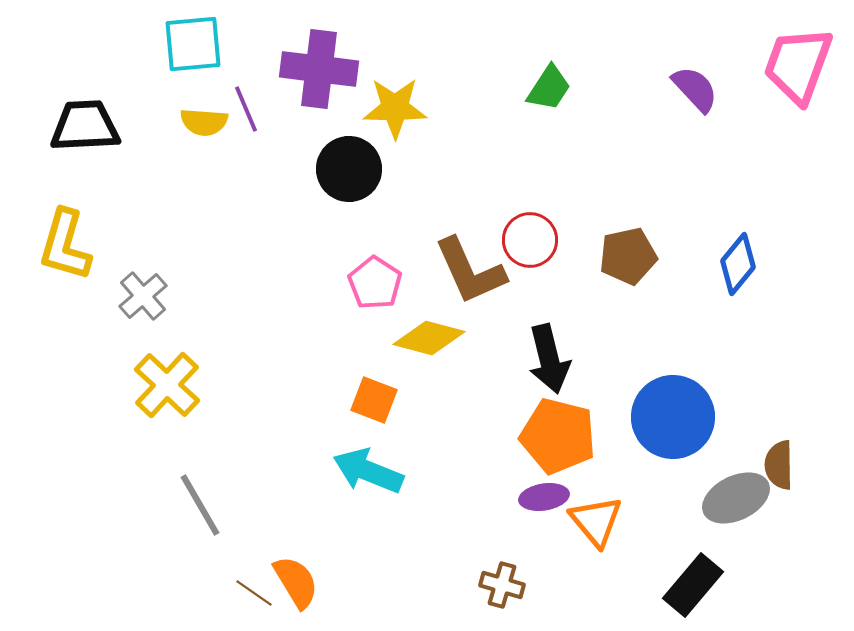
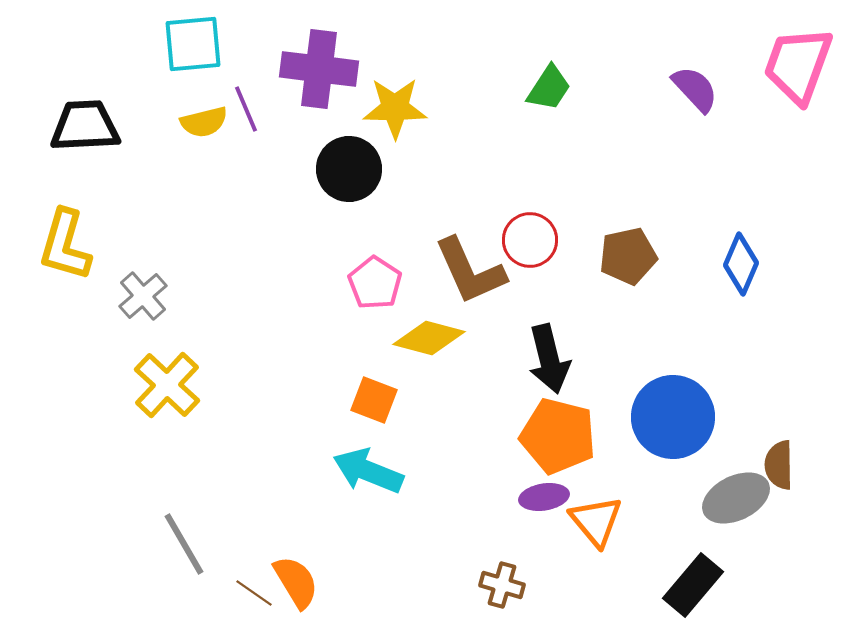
yellow semicircle: rotated 18 degrees counterclockwise
blue diamond: moved 3 px right; rotated 16 degrees counterclockwise
gray line: moved 16 px left, 39 px down
